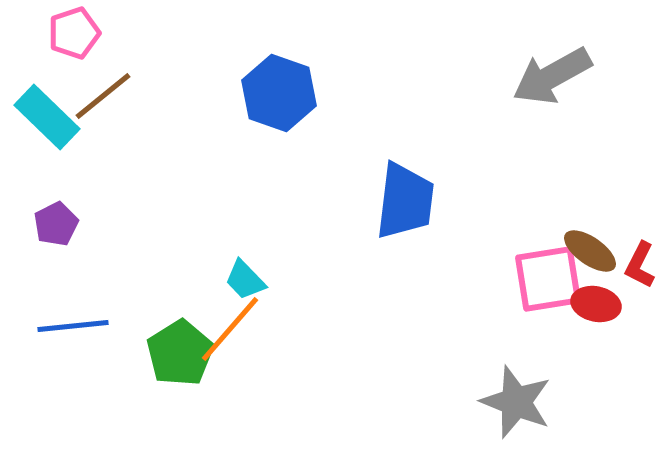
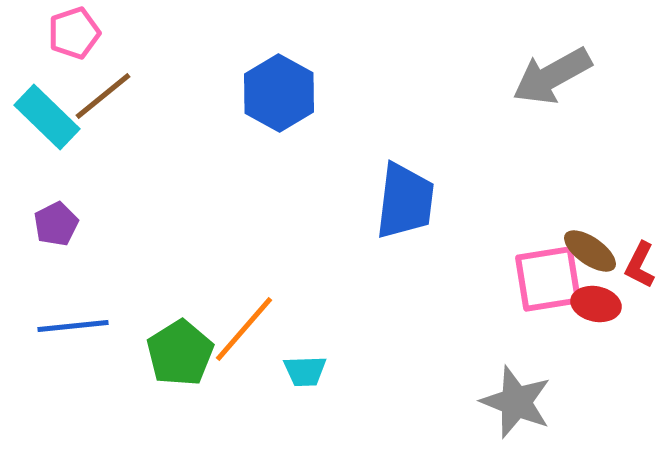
blue hexagon: rotated 10 degrees clockwise
cyan trapezoid: moved 60 px right, 91 px down; rotated 48 degrees counterclockwise
orange line: moved 14 px right
